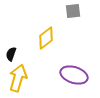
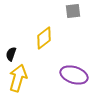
yellow diamond: moved 2 px left
